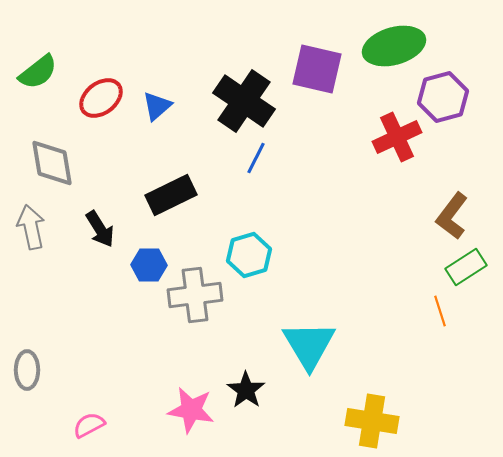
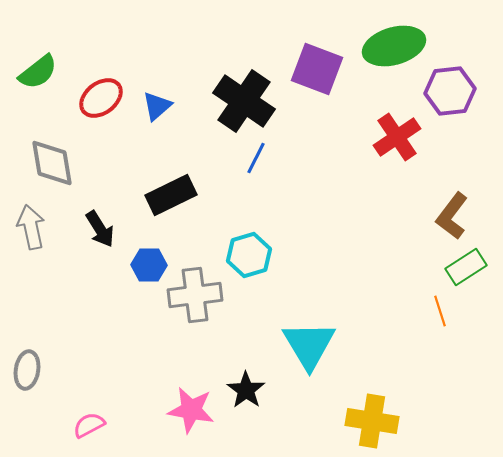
purple square: rotated 8 degrees clockwise
purple hexagon: moved 7 px right, 6 px up; rotated 9 degrees clockwise
red cross: rotated 9 degrees counterclockwise
gray ellipse: rotated 9 degrees clockwise
